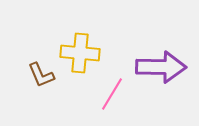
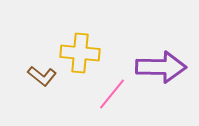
brown L-shape: moved 1 px right, 1 px down; rotated 28 degrees counterclockwise
pink line: rotated 8 degrees clockwise
